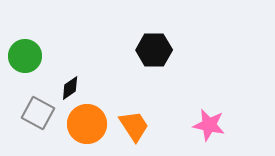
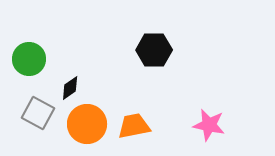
green circle: moved 4 px right, 3 px down
orange trapezoid: rotated 68 degrees counterclockwise
